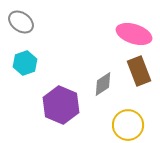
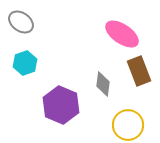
pink ellipse: moved 12 px left; rotated 16 degrees clockwise
gray diamond: rotated 50 degrees counterclockwise
